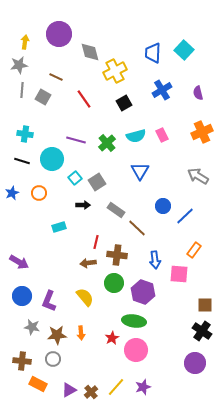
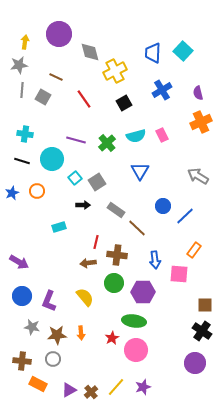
cyan square at (184, 50): moved 1 px left, 1 px down
orange cross at (202, 132): moved 1 px left, 10 px up
orange circle at (39, 193): moved 2 px left, 2 px up
purple hexagon at (143, 292): rotated 20 degrees counterclockwise
